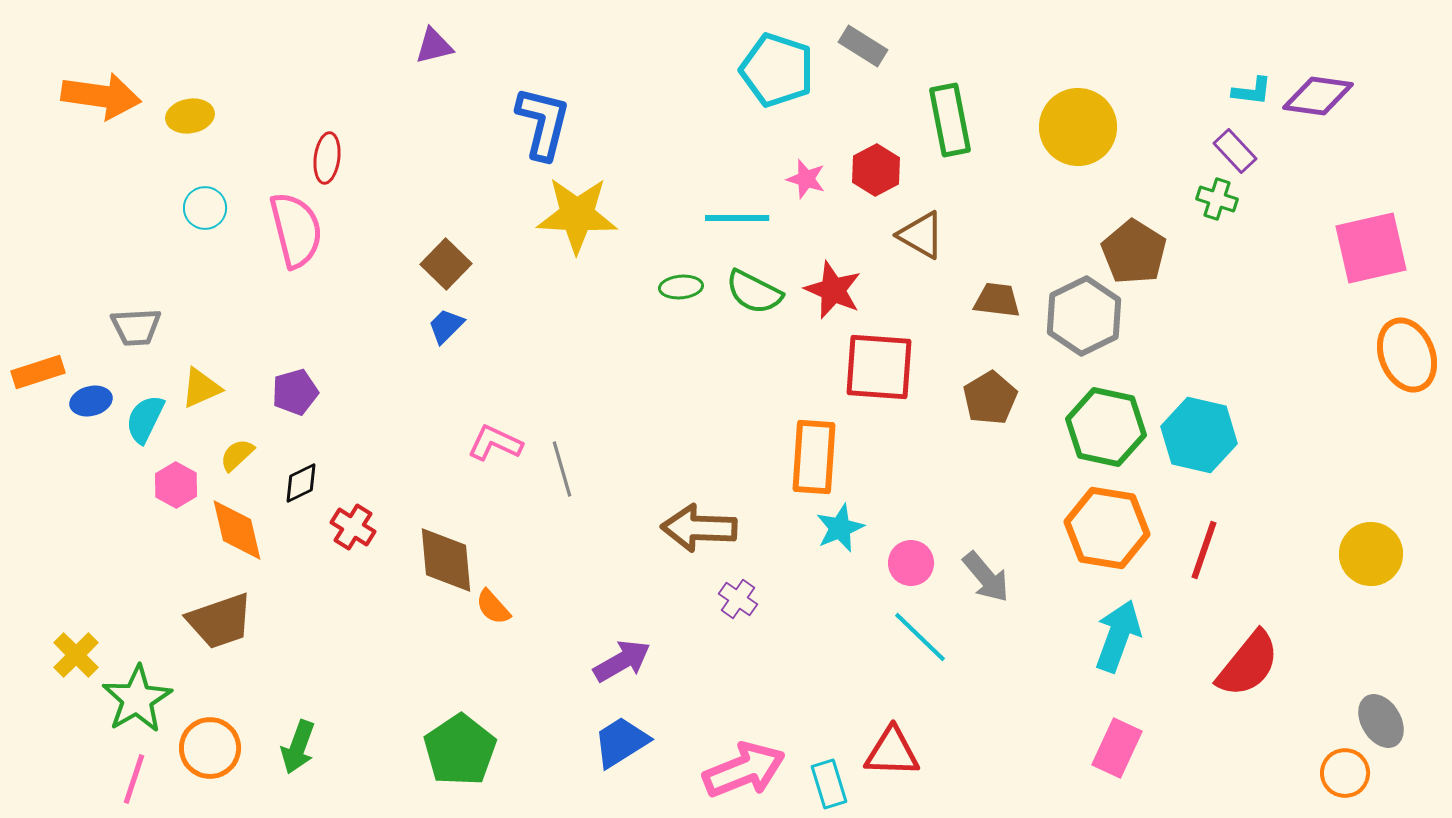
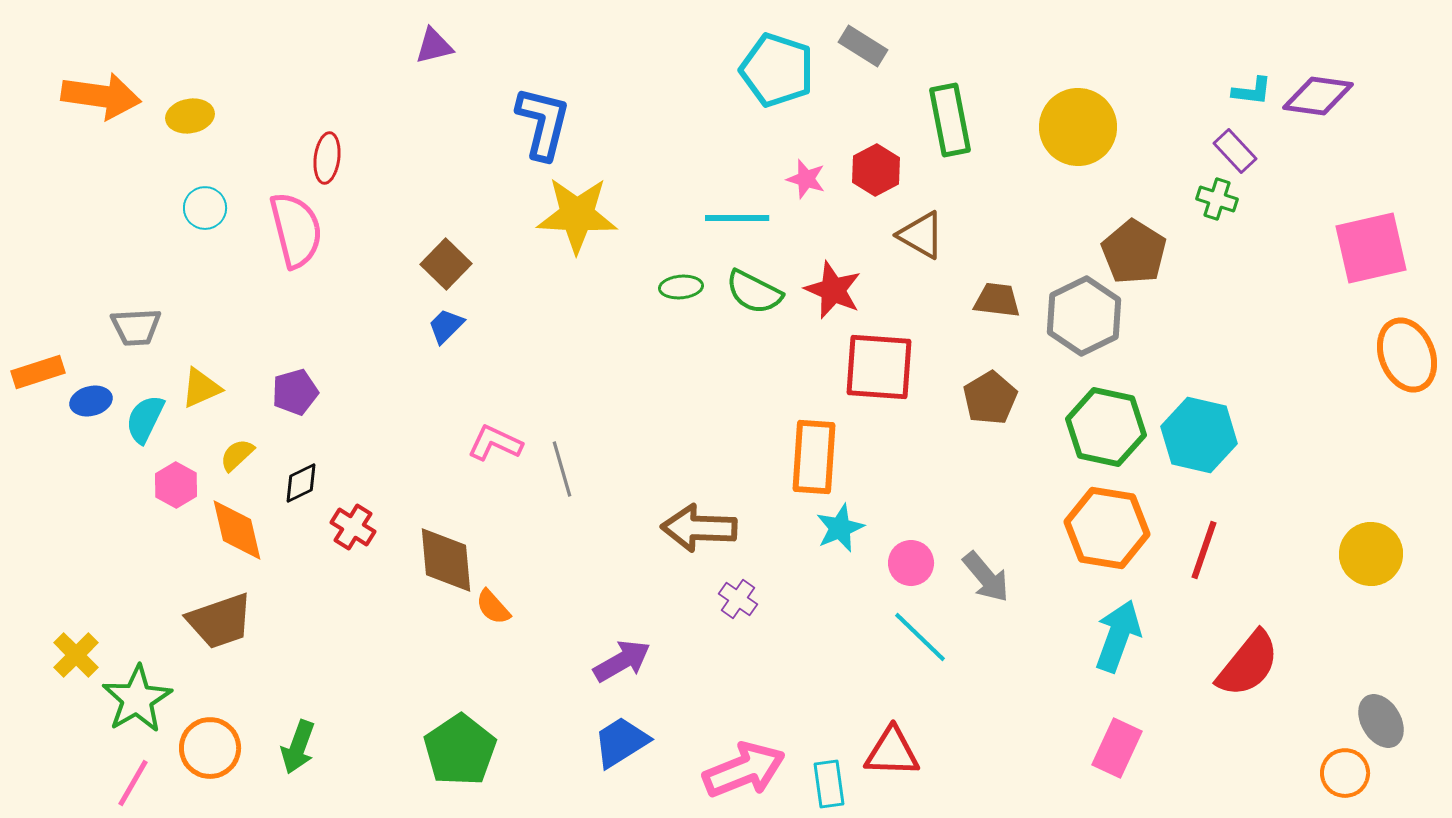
pink line at (134, 779): moved 1 px left, 4 px down; rotated 12 degrees clockwise
cyan rectangle at (829, 784): rotated 9 degrees clockwise
